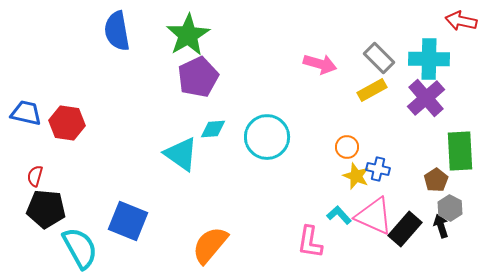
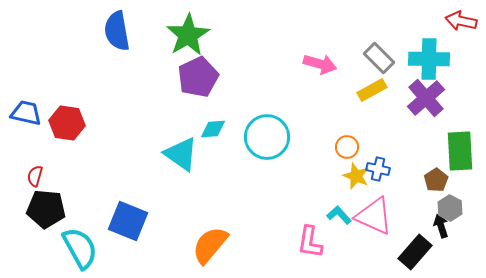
black rectangle: moved 10 px right, 23 px down
